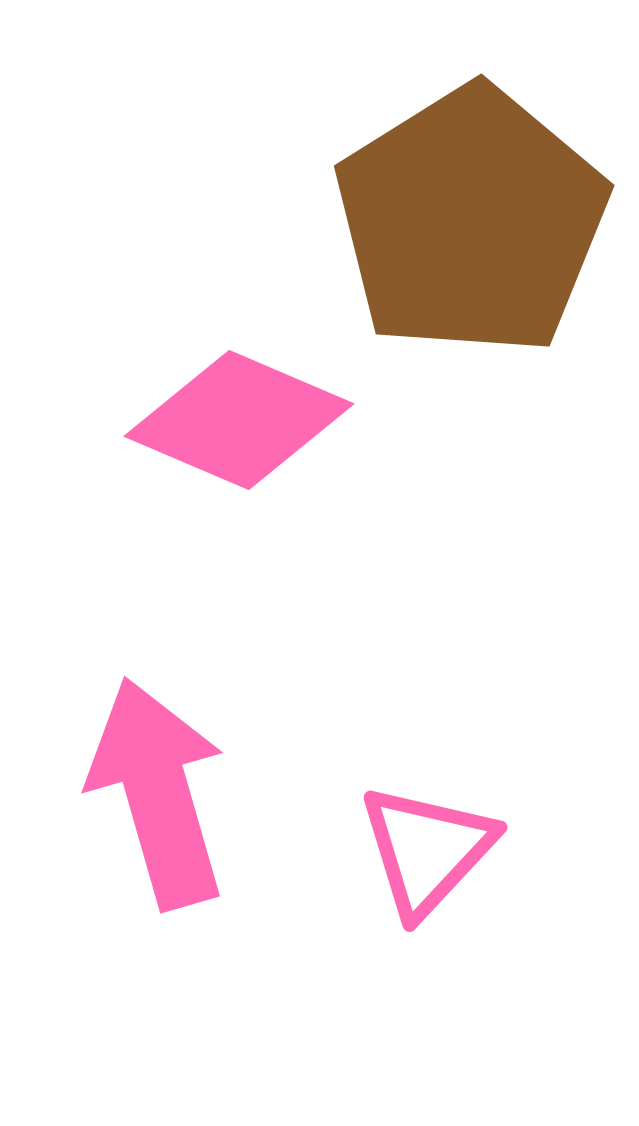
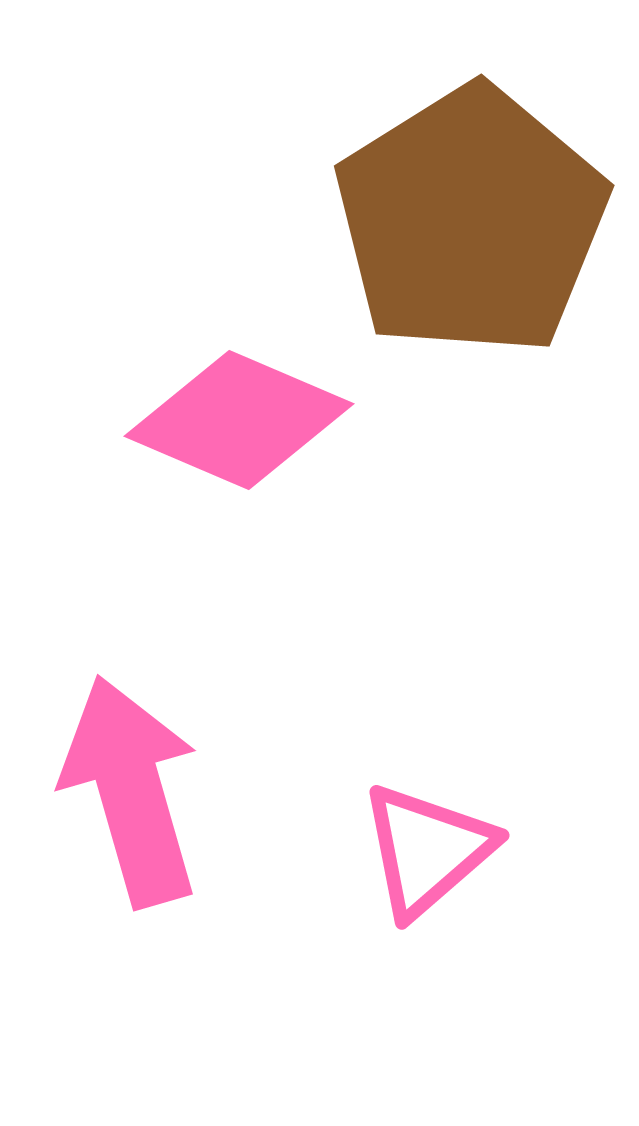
pink arrow: moved 27 px left, 2 px up
pink triangle: rotated 6 degrees clockwise
